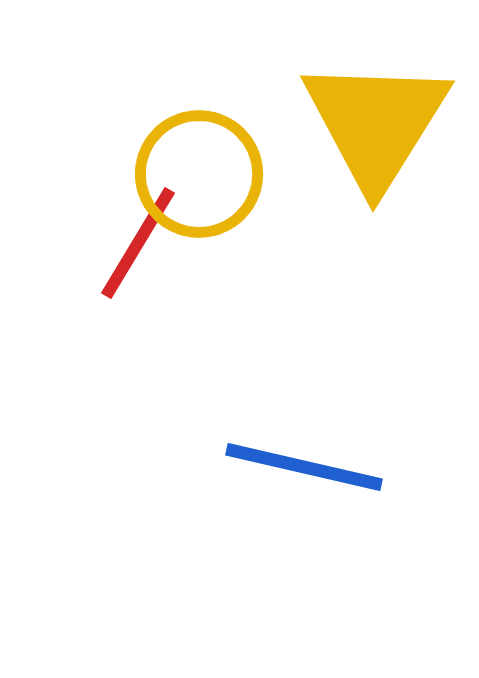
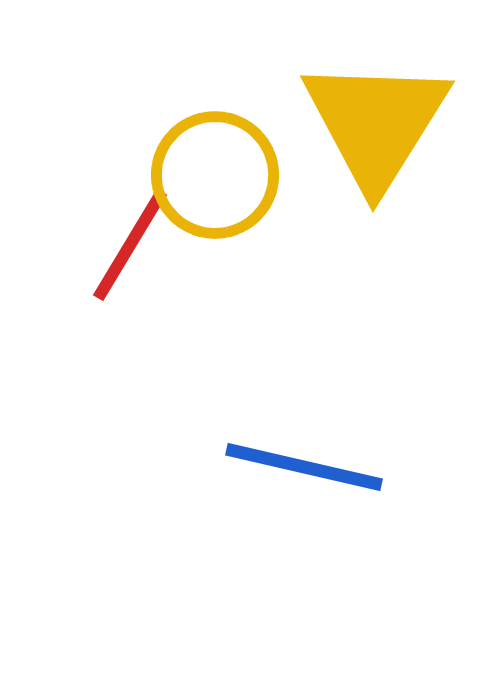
yellow circle: moved 16 px right, 1 px down
red line: moved 8 px left, 2 px down
